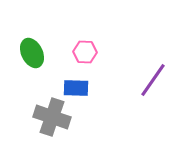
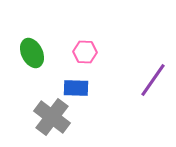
gray cross: rotated 18 degrees clockwise
